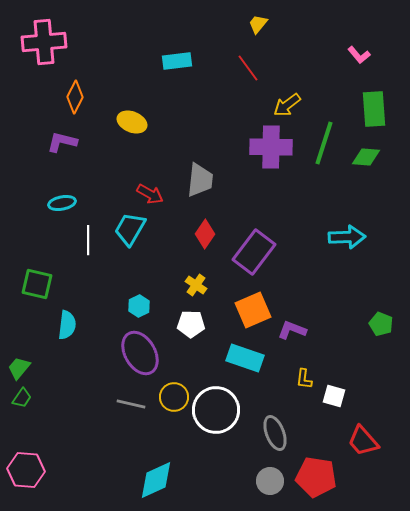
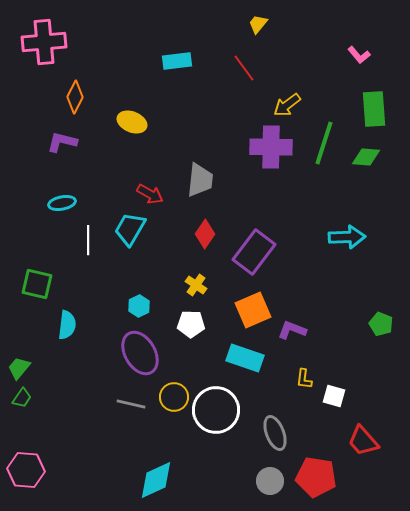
red line at (248, 68): moved 4 px left
